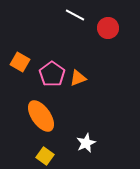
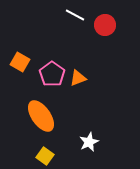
red circle: moved 3 px left, 3 px up
white star: moved 3 px right, 1 px up
